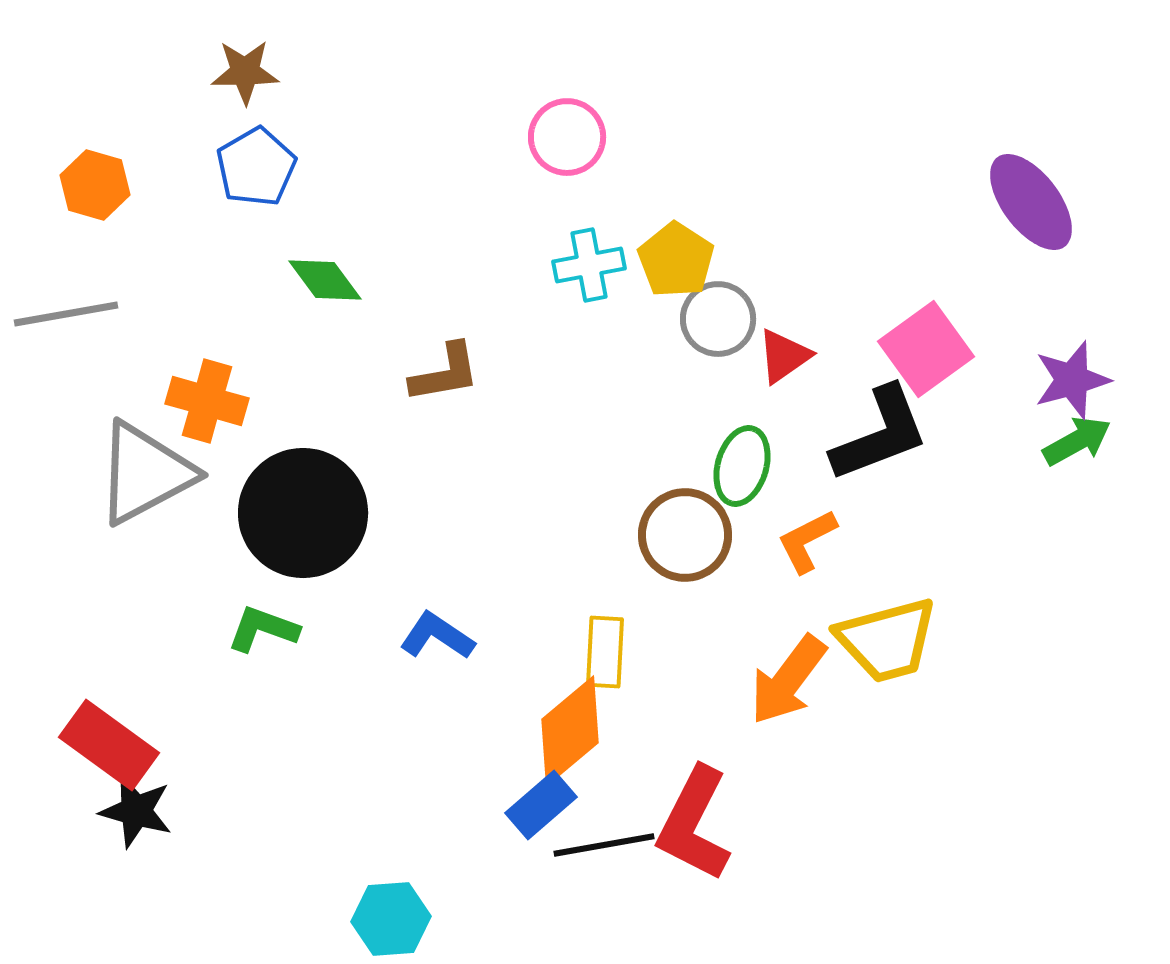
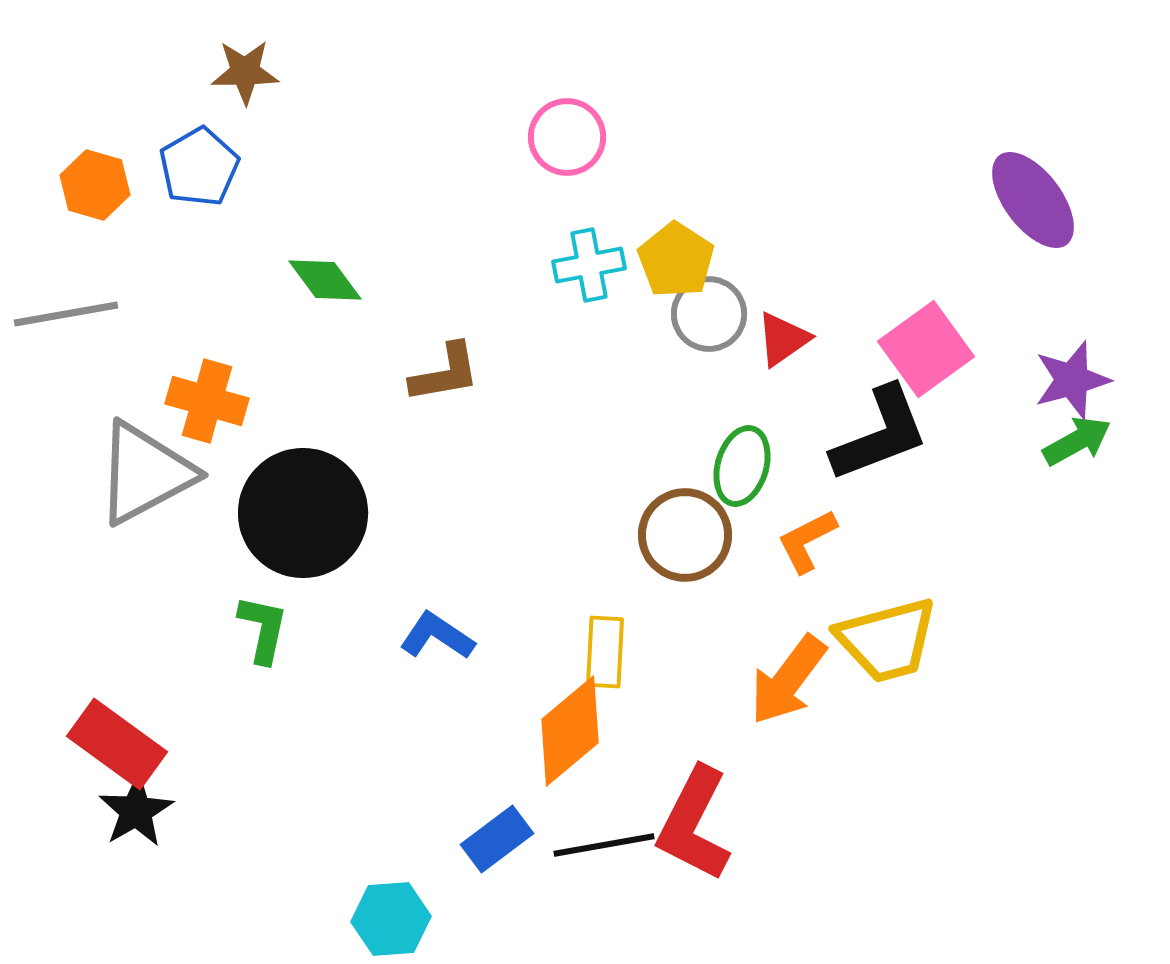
blue pentagon: moved 57 px left
purple ellipse: moved 2 px right, 2 px up
gray circle: moved 9 px left, 5 px up
red triangle: moved 1 px left, 17 px up
green L-shape: rotated 82 degrees clockwise
red rectangle: moved 8 px right, 1 px up
blue rectangle: moved 44 px left, 34 px down; rotated 4 degrees clockwise
black star: rotated 26 degrees clockwise
